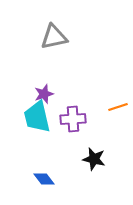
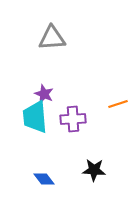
gray triangle: moved 2 px left, 1 px down; rotated 8 degrees clockwise
purple star: rotated 30 degrees counterclockwise
orange line: moved 3 px up
cyan trapezoid: moved 2 px left; rotated 8 degrees clockwise
black star: moved 11 px down; rotated 10 degrees counterclockwise
